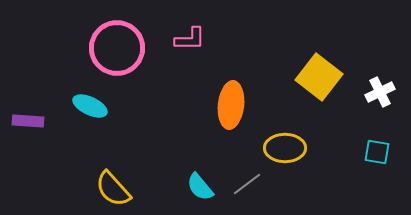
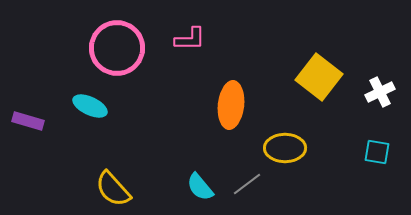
purple rectangle: rotated 12 degrees clockwise
